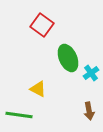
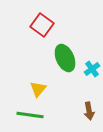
green ellipse: moved 3 px left
cyan cross: moved 1 px right, 4 px up
yellow triangle: rotated 42 degrees clockwise
green line: moved 11 px right
